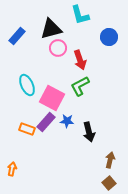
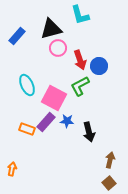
blue circle: moved 10 px left, 29 px down
pink square: moved 2 px right
